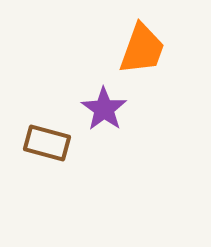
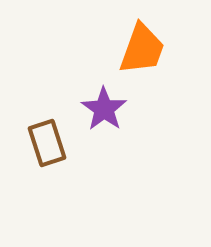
brown rectangle: rotated 57 degrees clockwise
